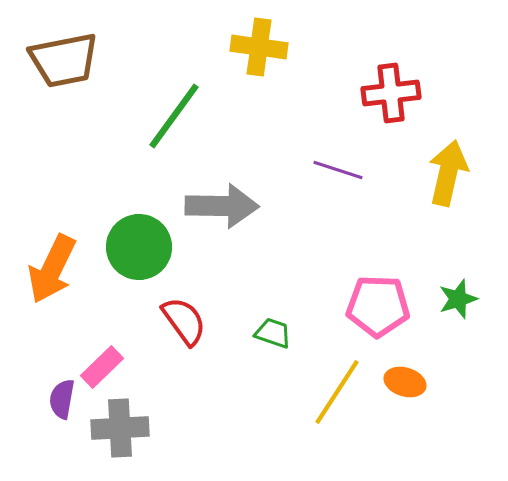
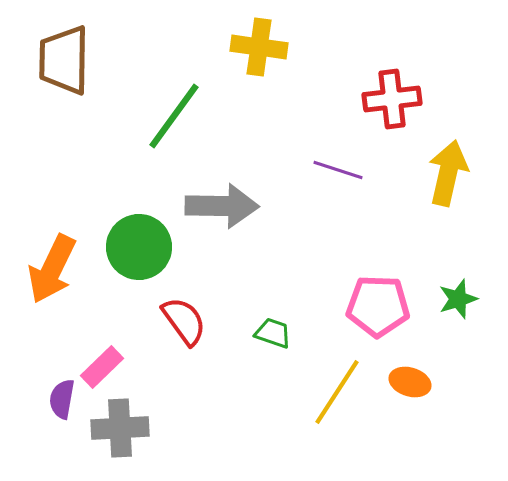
brown trapezoid: rotated 102 degrees clockwise
red cross: moved 1 px right, 6 px down
orange ellipse: moved 5 px right
